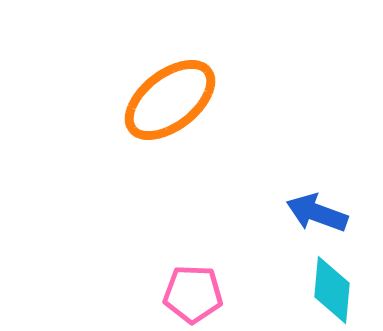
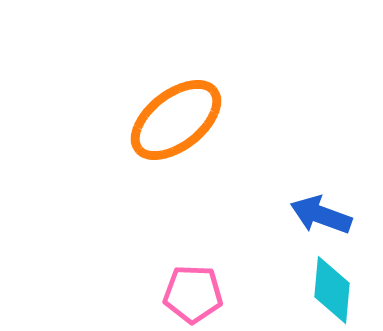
orange ellipse: moved 6 px right, 20 px down
blue arrow: moved 4 px right, 2 px down
